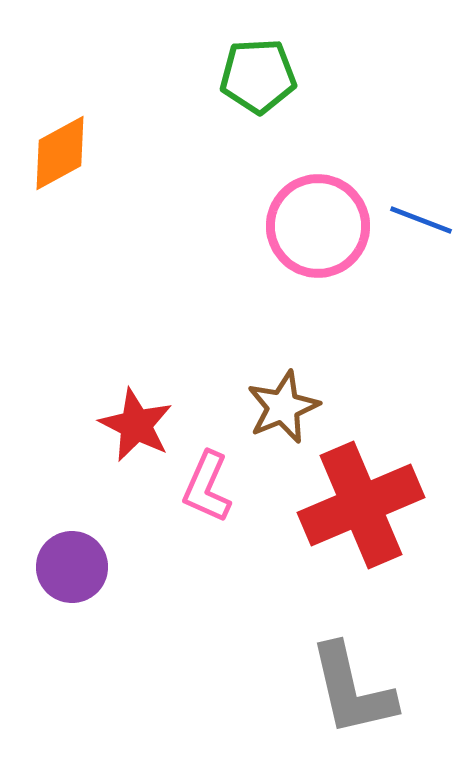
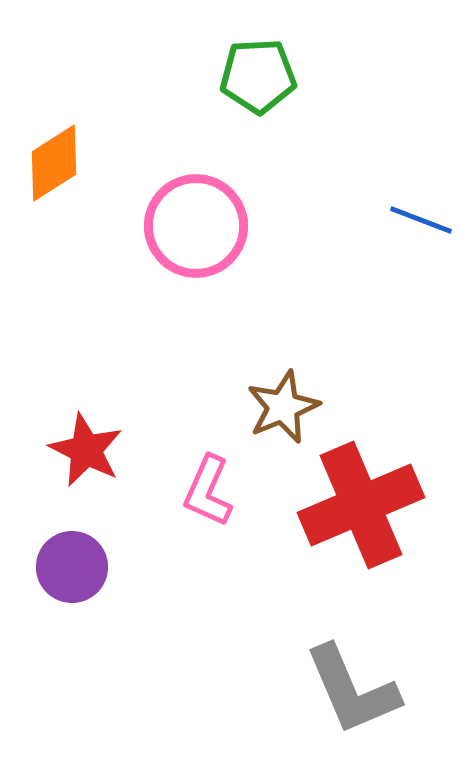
orange diamond: moved 6 px left, 10 px down; rotated 4 degrees counterclockwise
pink circle: moved 122 px left
red star: moved 50 px left, 25 px down
pink L-shape: moved 1 px right, 4 px down
gray L-shape: rotated 10 degrees counterclockwise
